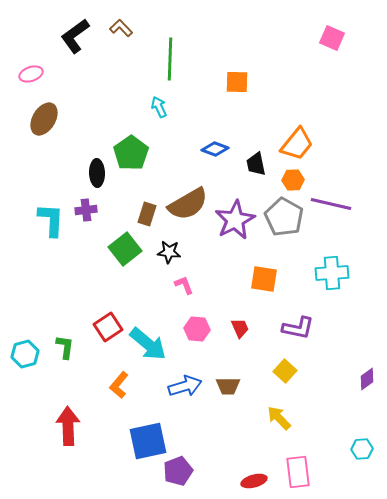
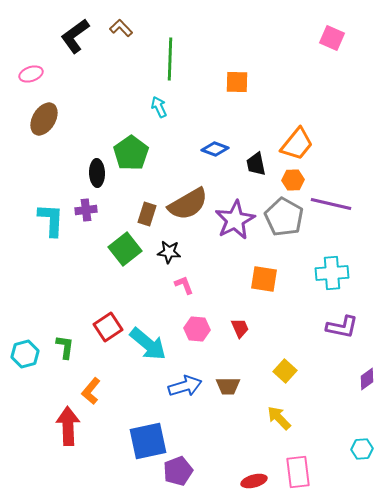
purple L-shape at (298, 328): moved 44 px right, 1 px up
orange L-shape at (119, 385): moved 28 px left, 6 px down
